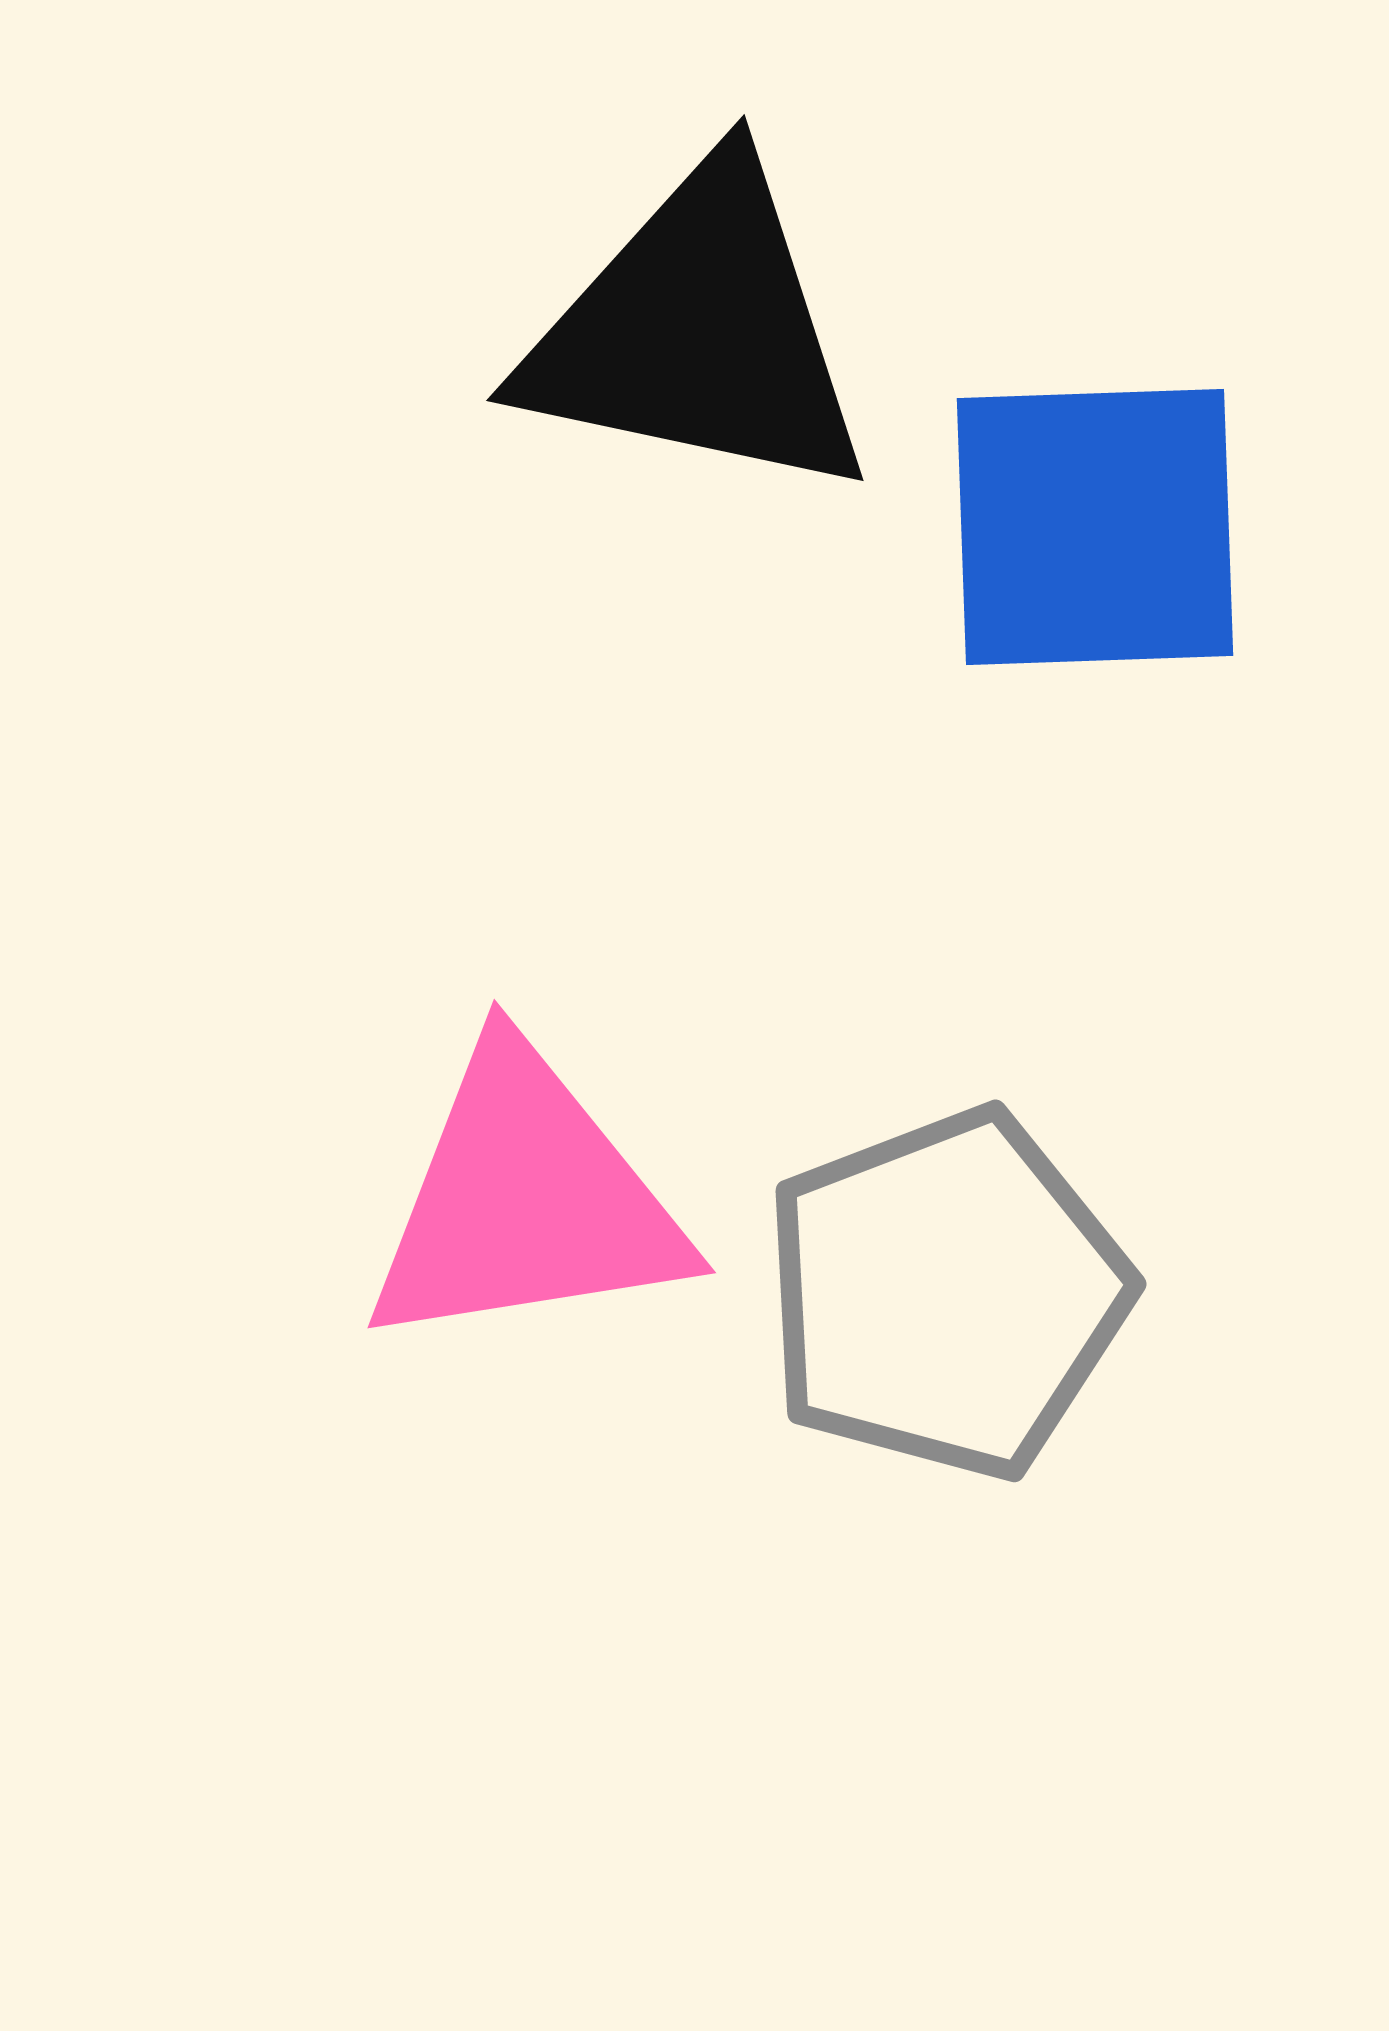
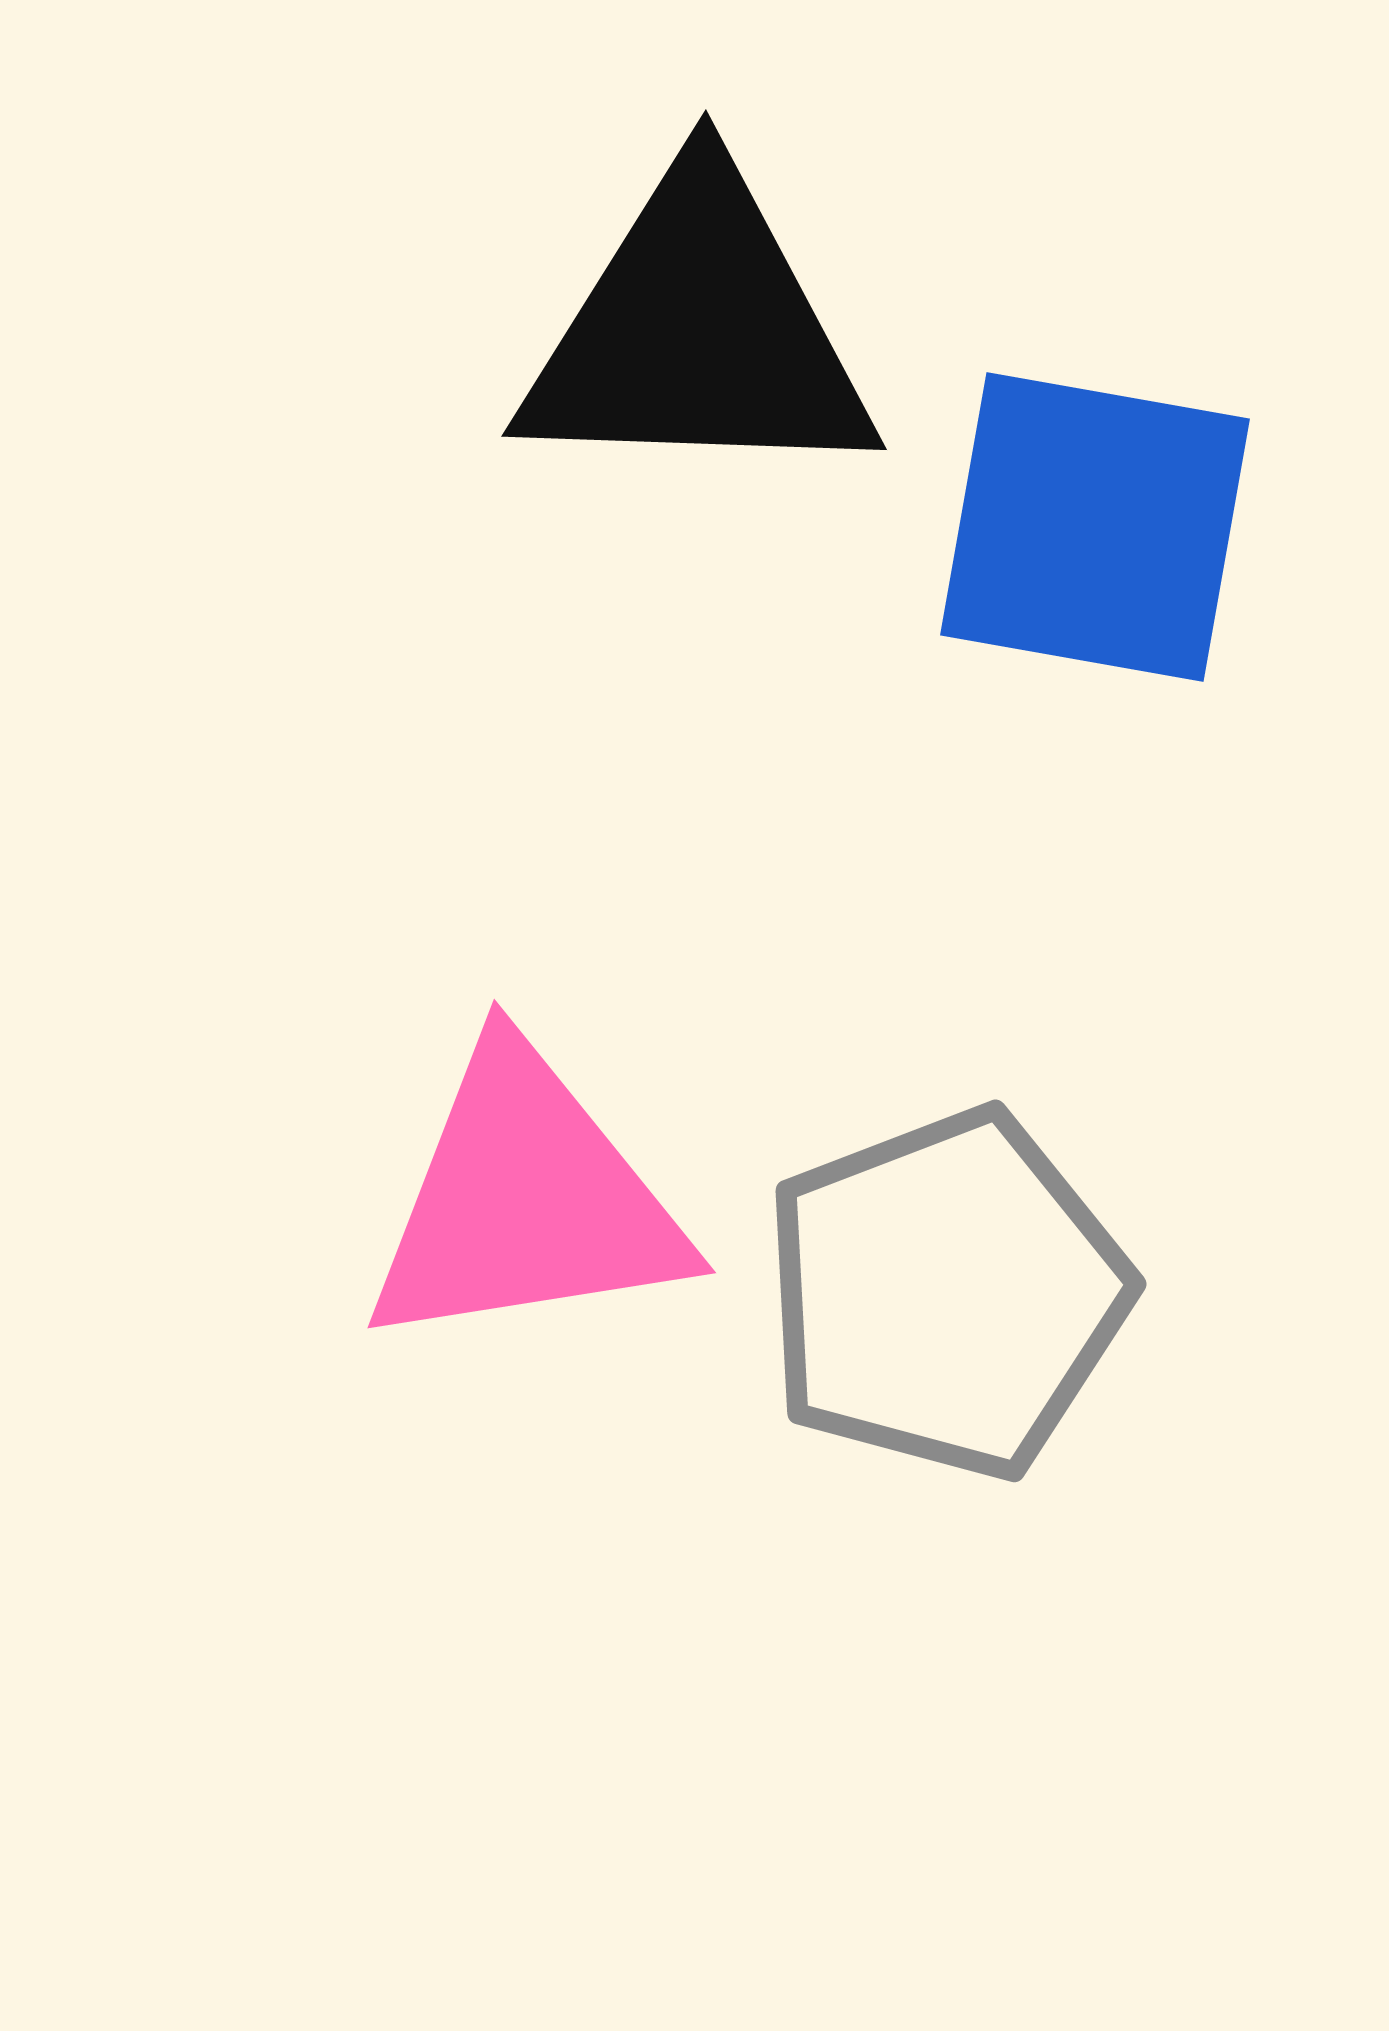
black triangle: rotated 10 degrees counterclockwise
blue square: rotated 12 degrees clockwise
